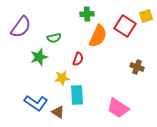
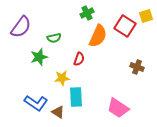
green cross: moved 1 px up; rotated 24 degrees counterclockwise
red semicircle: moved 1 px right
cyan rectangle: moved 1 px left, 2 px down
